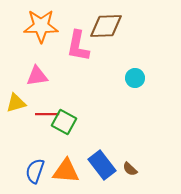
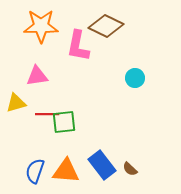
brown diamond: rotated 28 degrees clockwise
green square: rotated 35 degrees counterclockwise
